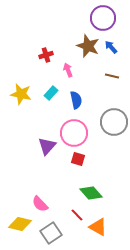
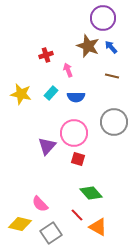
blue semicircle: moved 3 px up; rotated 102 degrees clockwise
